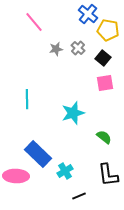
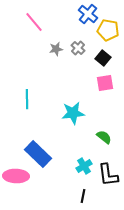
cyan star: rotated 10 degrees clockwise
cyan cross: moved 19 px right, 5 px up
black line: moved 4 px right; rotated 56 degrees counterclockwise
